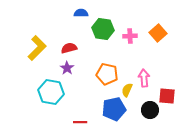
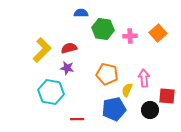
yellow L-shape: moved 5 px right, 2 px down
purple star: rotated 24 degrees counterclockwise
red line: moved 3 px left, 3 px up
